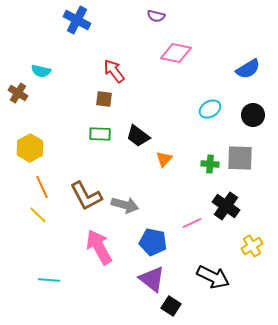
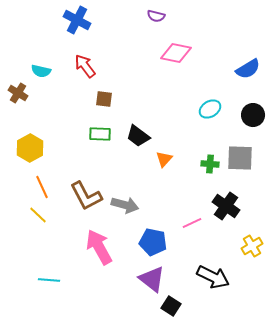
red arrow: moved 29 px left, 5 px up
